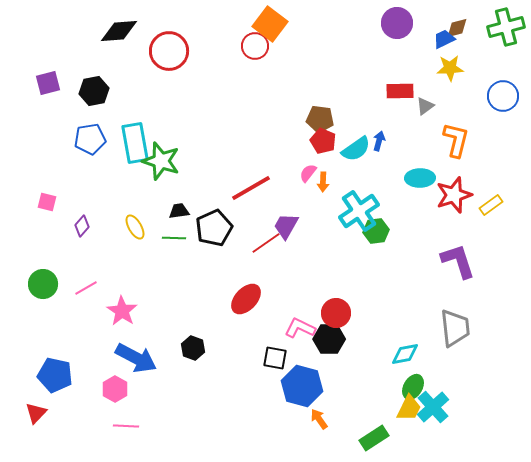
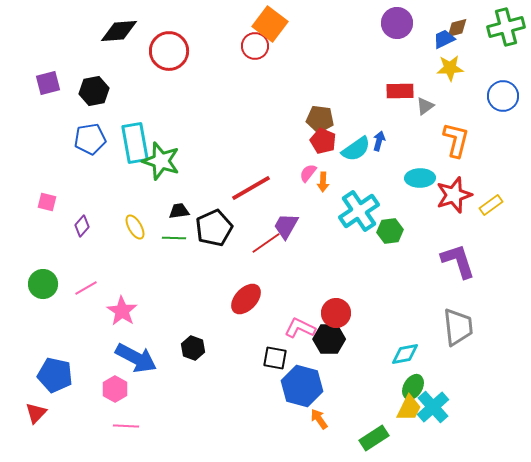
green hexagon at (376, 231): moved 14 px right
gray trapezoid at (455, 328): moved 3 px right, 1 px up
